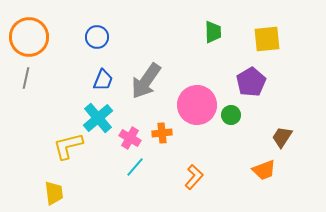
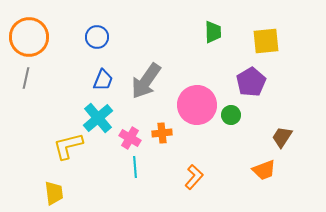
yellow square: moved 1 px left, 2 px down
cyan line: rotated 45 degrees counterclockwise
